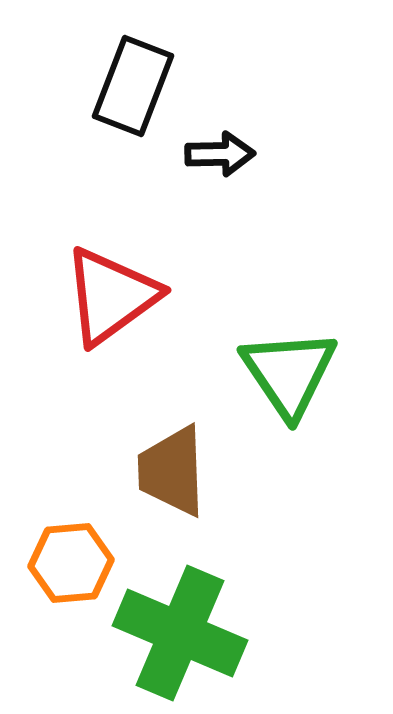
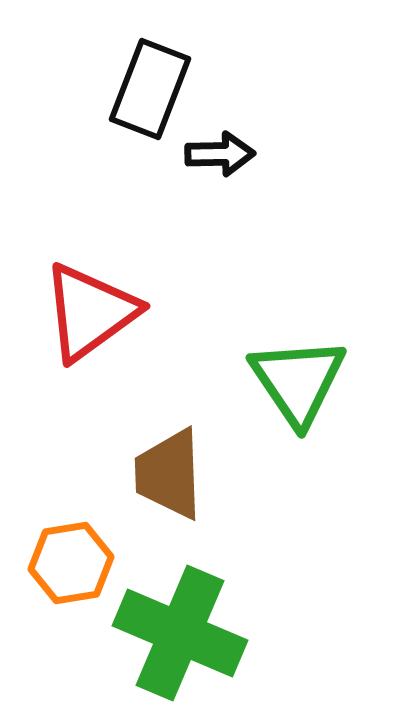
black rectangle: moved 17 px right, 3 px down
red triangle: moved 21 px left, 16 px down
green triangle: moved 9 px right, 8 px down
brown trapezoid: moved 3 px left, 3 px down
orange hexagon: rotated 4 degrees counterclockwise
